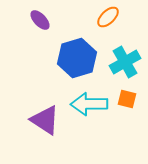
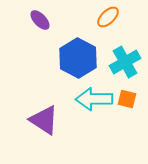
blue hexagon: moved 1 px right; rotated 15 degrees counterclockwise
cyan arrow: moved 5 px right, 5 px up
purple triangle: moved 1 px left
